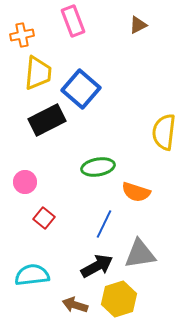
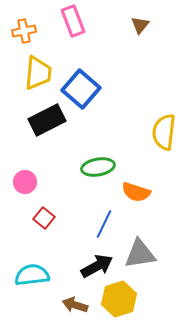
brown triangle: moved 2 px right; rotated 24 degrees counterclockwise
orange cross: moved 2 px right, 4 px up
